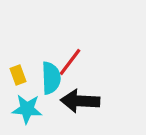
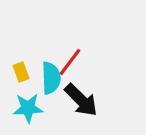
yellow rectangle: moved 3 px right, 3 px up
black arrow: moved 1 px right, 1 px up; rotated 138 degrees counterclockwise
cyan star: moved 1 px right, 1 px up; rotated 8 degrees counterclockwise
